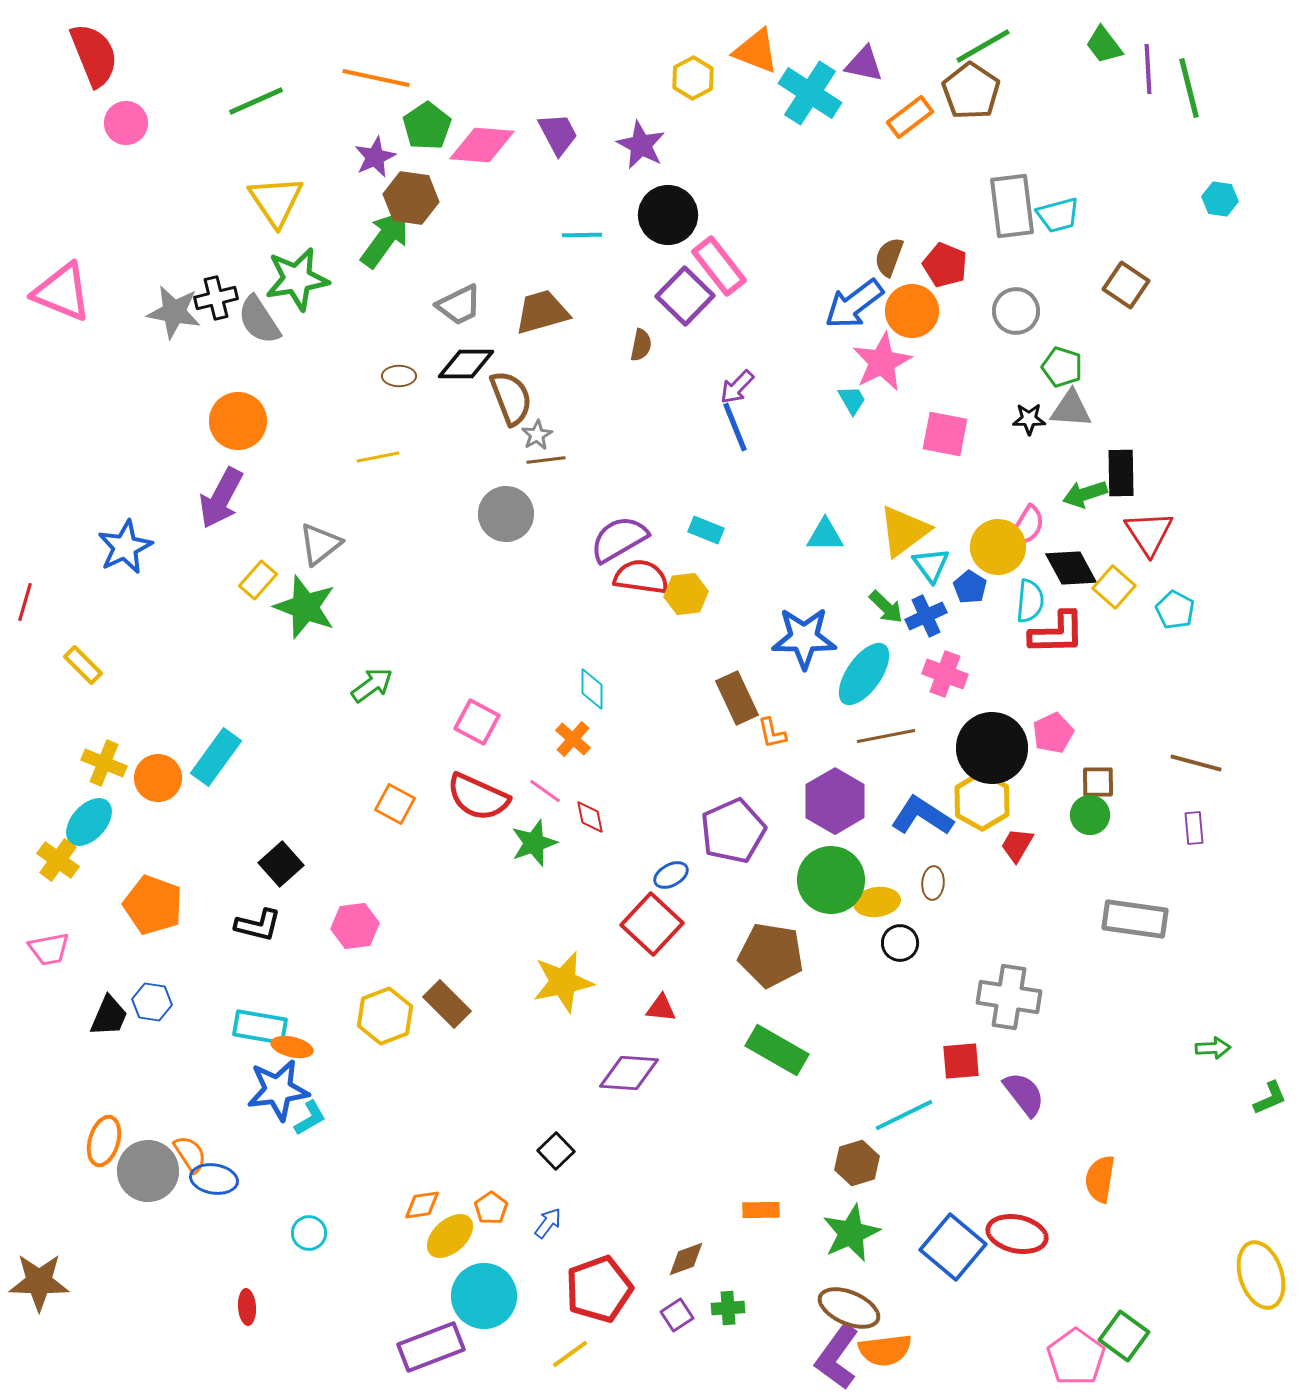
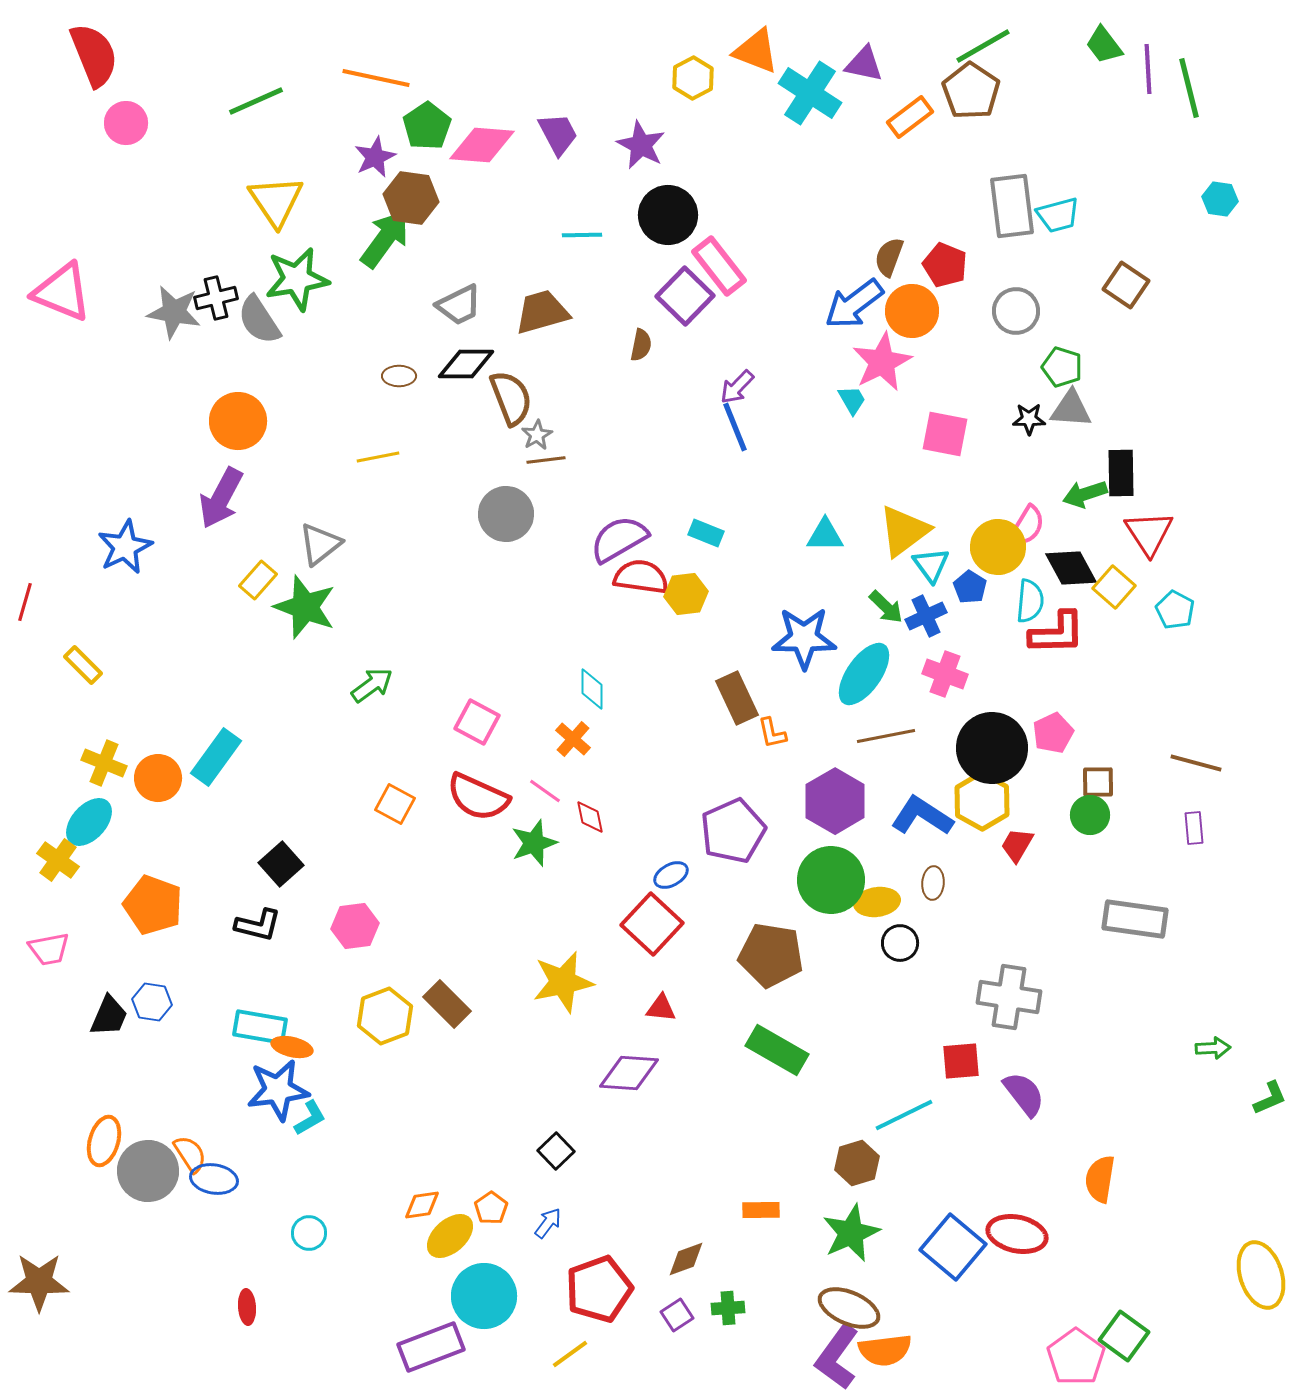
cyan rectangle at (706, 530): moved 3 px down
